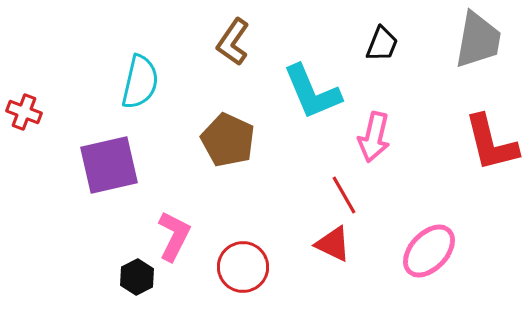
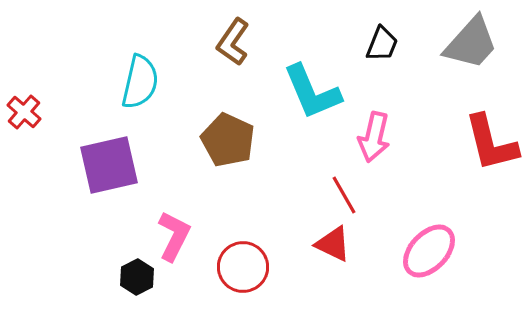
gray trapezoid: moved 7 px left, 3 px down; rotated 32 degrees clockwise
red cross: rotated 20 degrees clockwise
